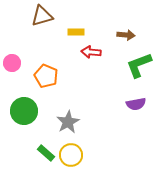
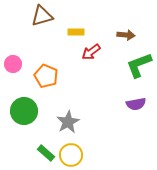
red arrow: rotated 42 degrees counterclockwise
pink circle: moved 1 px right, 1 px down
